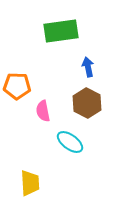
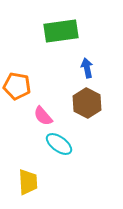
blue arrow: moved 1 px left, 1 px down
orange pentagon: rotated 8 degrees clockwise
pink semicircle: moved 5 px down; rotated 30 degrees counterclockwise
cyan ellipse: moved 11 px left, 2 px down
yellow trapezoid: moved 2 px left, 1 px up
